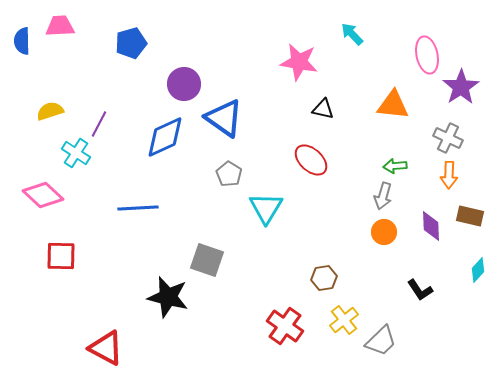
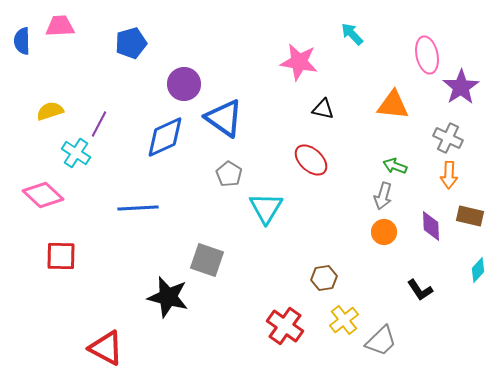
green arrow: rotated 25 degrees clockwise
